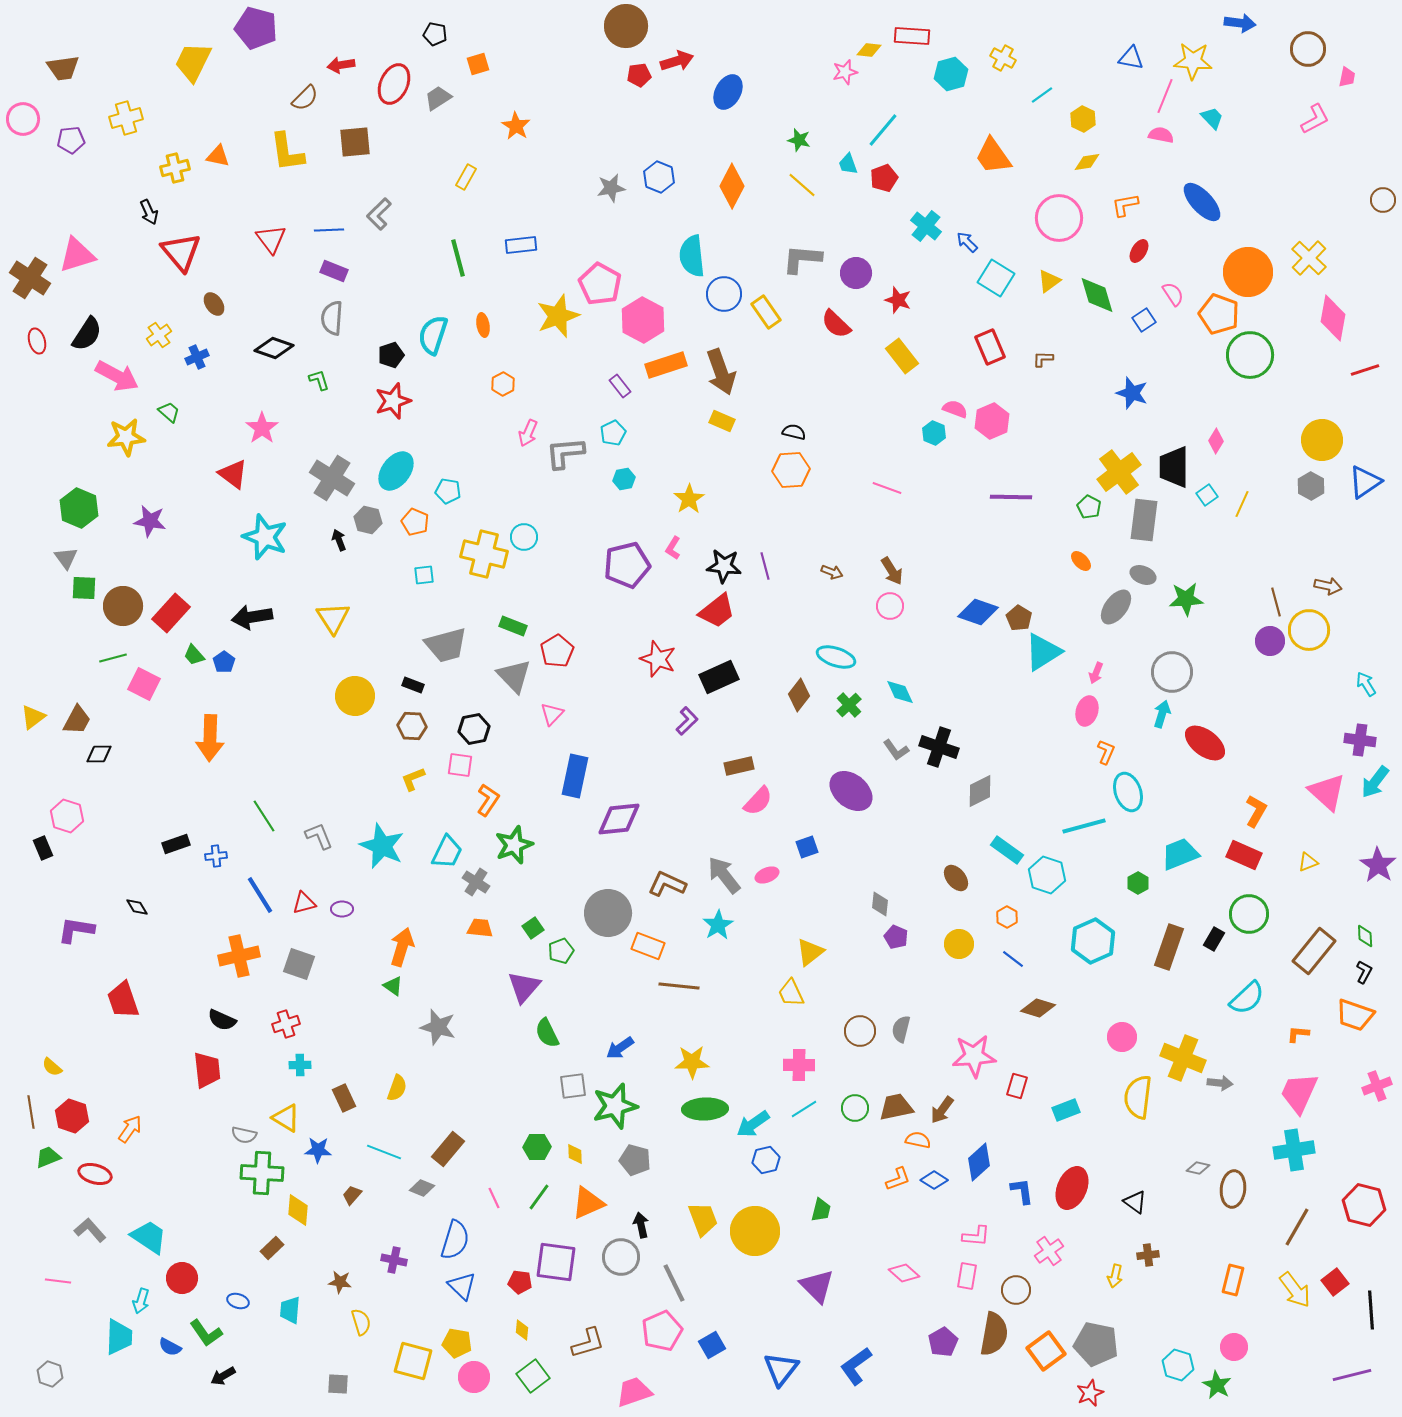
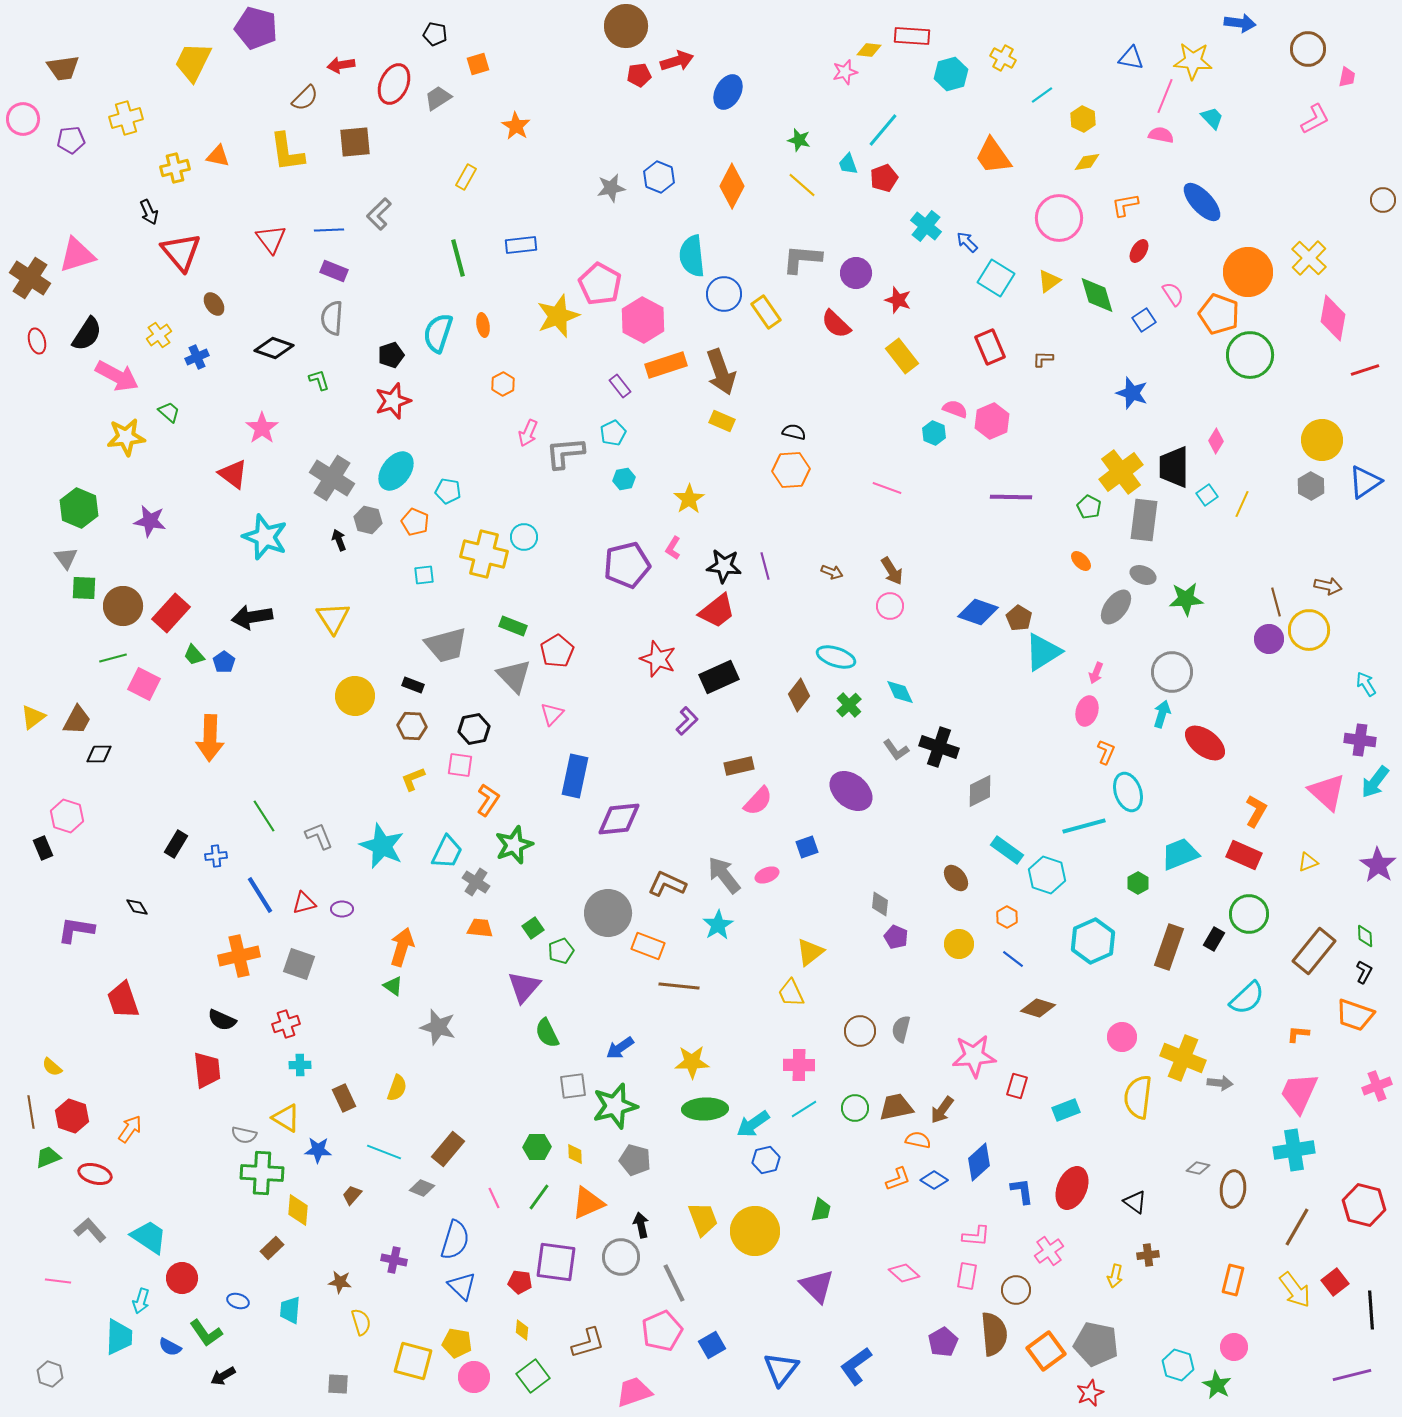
cyan semicircle at (433, 335): moved 5 px right, 2 px up
yellow cross at (1119, 472): moved 2 px right
purple circle at (1270, 641): moved 1 px left, 2 px up
black rectangle at (176, 844): rotated 40 degrees counterclockwise
brown semicircle at (994, 1334): rotated 15 degrees counterclockwise
